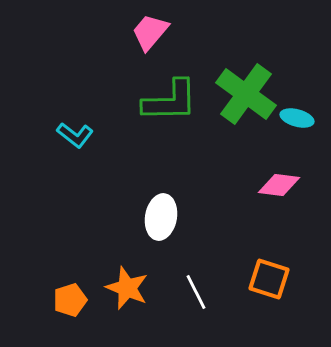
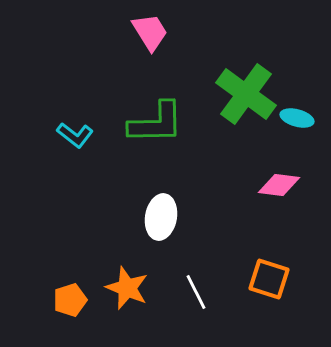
pink trapezoid: rotated 108 degrees clockwise
green L-shape: moved 14 px left, 22 px down
